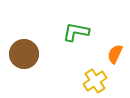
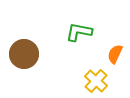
green L-shape: moved 3 px right
yellow cross: moved 1 px right; rotated 15 degrees counterclockwise
